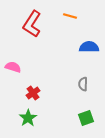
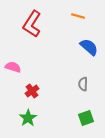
orange line: moved 8 px right
blue semicircle: rotated 42 degrees clockwise
red cross: moved 1 px left, 2 px up
